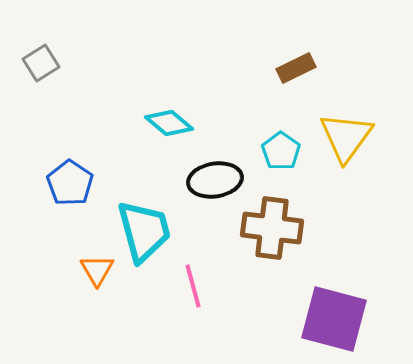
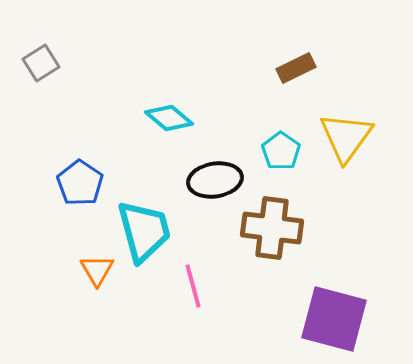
cyan diamond: moved 5 px up
blue pentagon: moved 10 px right
